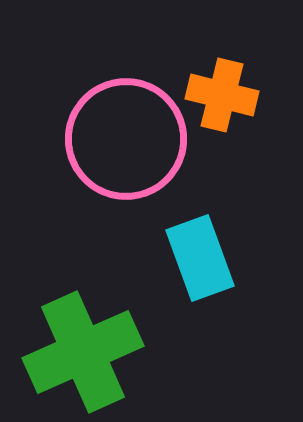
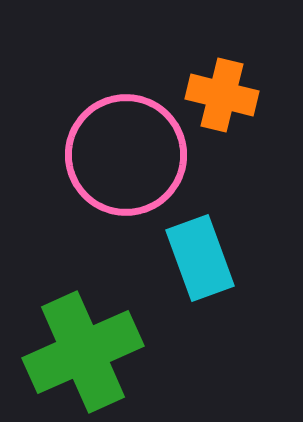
pink circle: moved 16 px down
